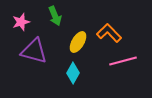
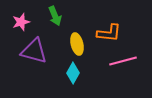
orange L-shape: rotated 140 degrees clockwise
yellow ellipse: moved 1 px left, 2 px down; rotated 45 degrees counterclockwise
